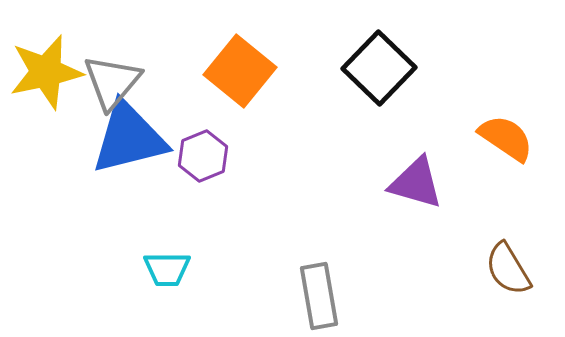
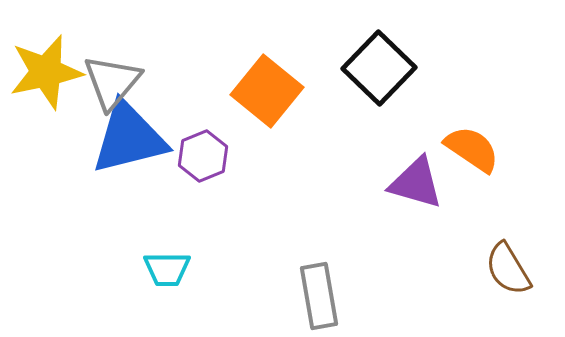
orange square: moved 27 px right, 20 px down
orange semicircle: moved 34 px left, 11 px down
